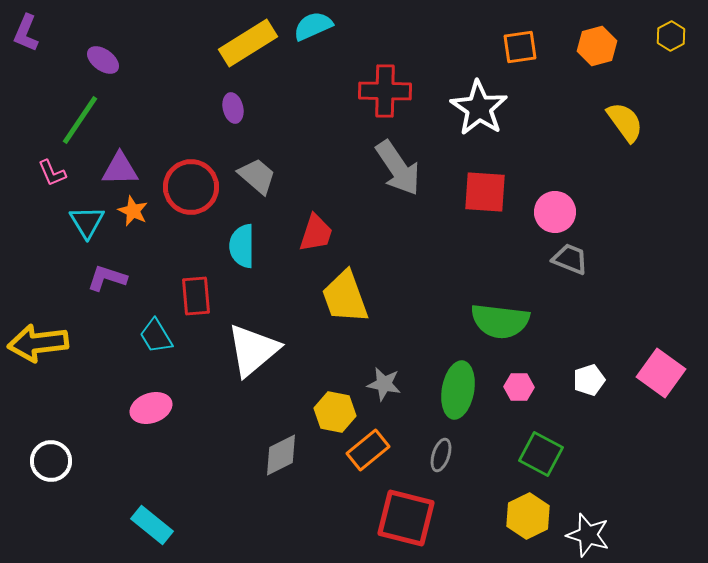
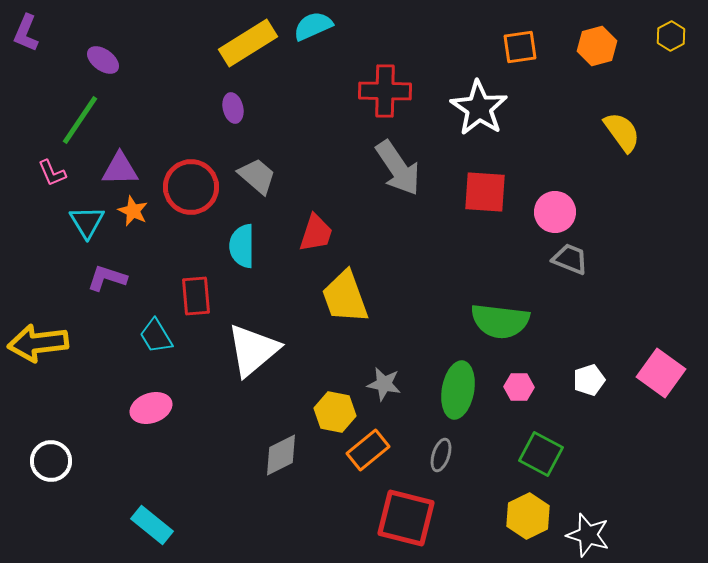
yellow semicircle at (625, 122): moved 3 px left, 10 px down
